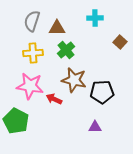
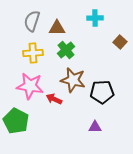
brown star: moved 1 px left
